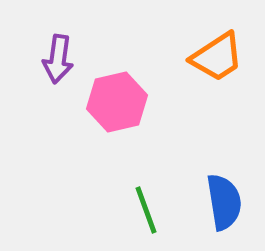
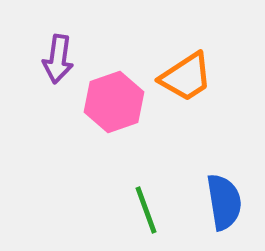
orange trapezoid: moved 31 px left, 20 px down
pink hexagon: moved 3 px left; rotated 6 degrees counterclockwise
